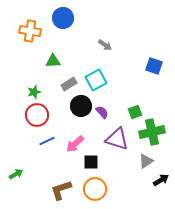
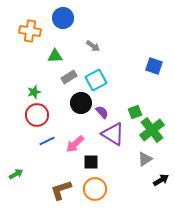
gray arrow: moved 12 px left, 1 px down
green triangle: moved 2 px right, 5 px up
gray rectangle: moved 7 px up
black circle: moved 3 px up
green cross: moved 2 px up; rotated 25 degrees counterclockwise
purple triangle: moved 4 px left, 5 px up; rotated 15 degrees clockwise
gray triangle: moved 1 px left, 2 px up
